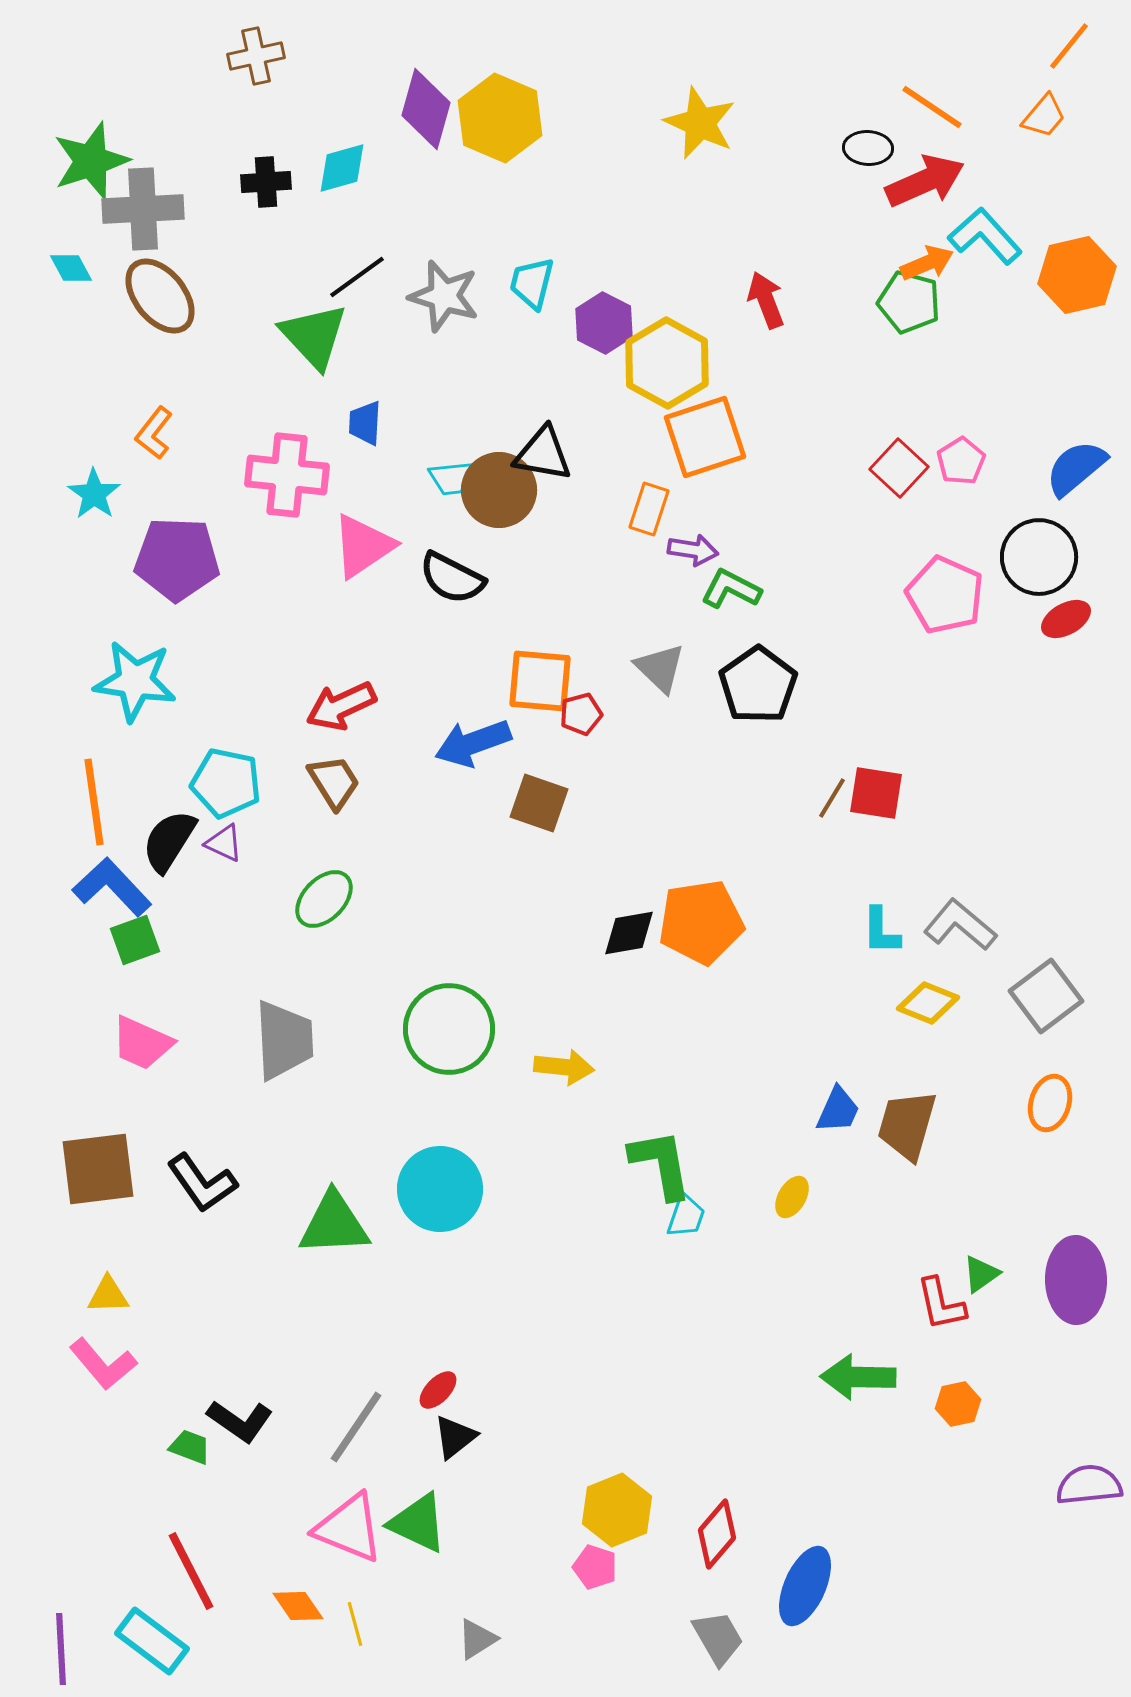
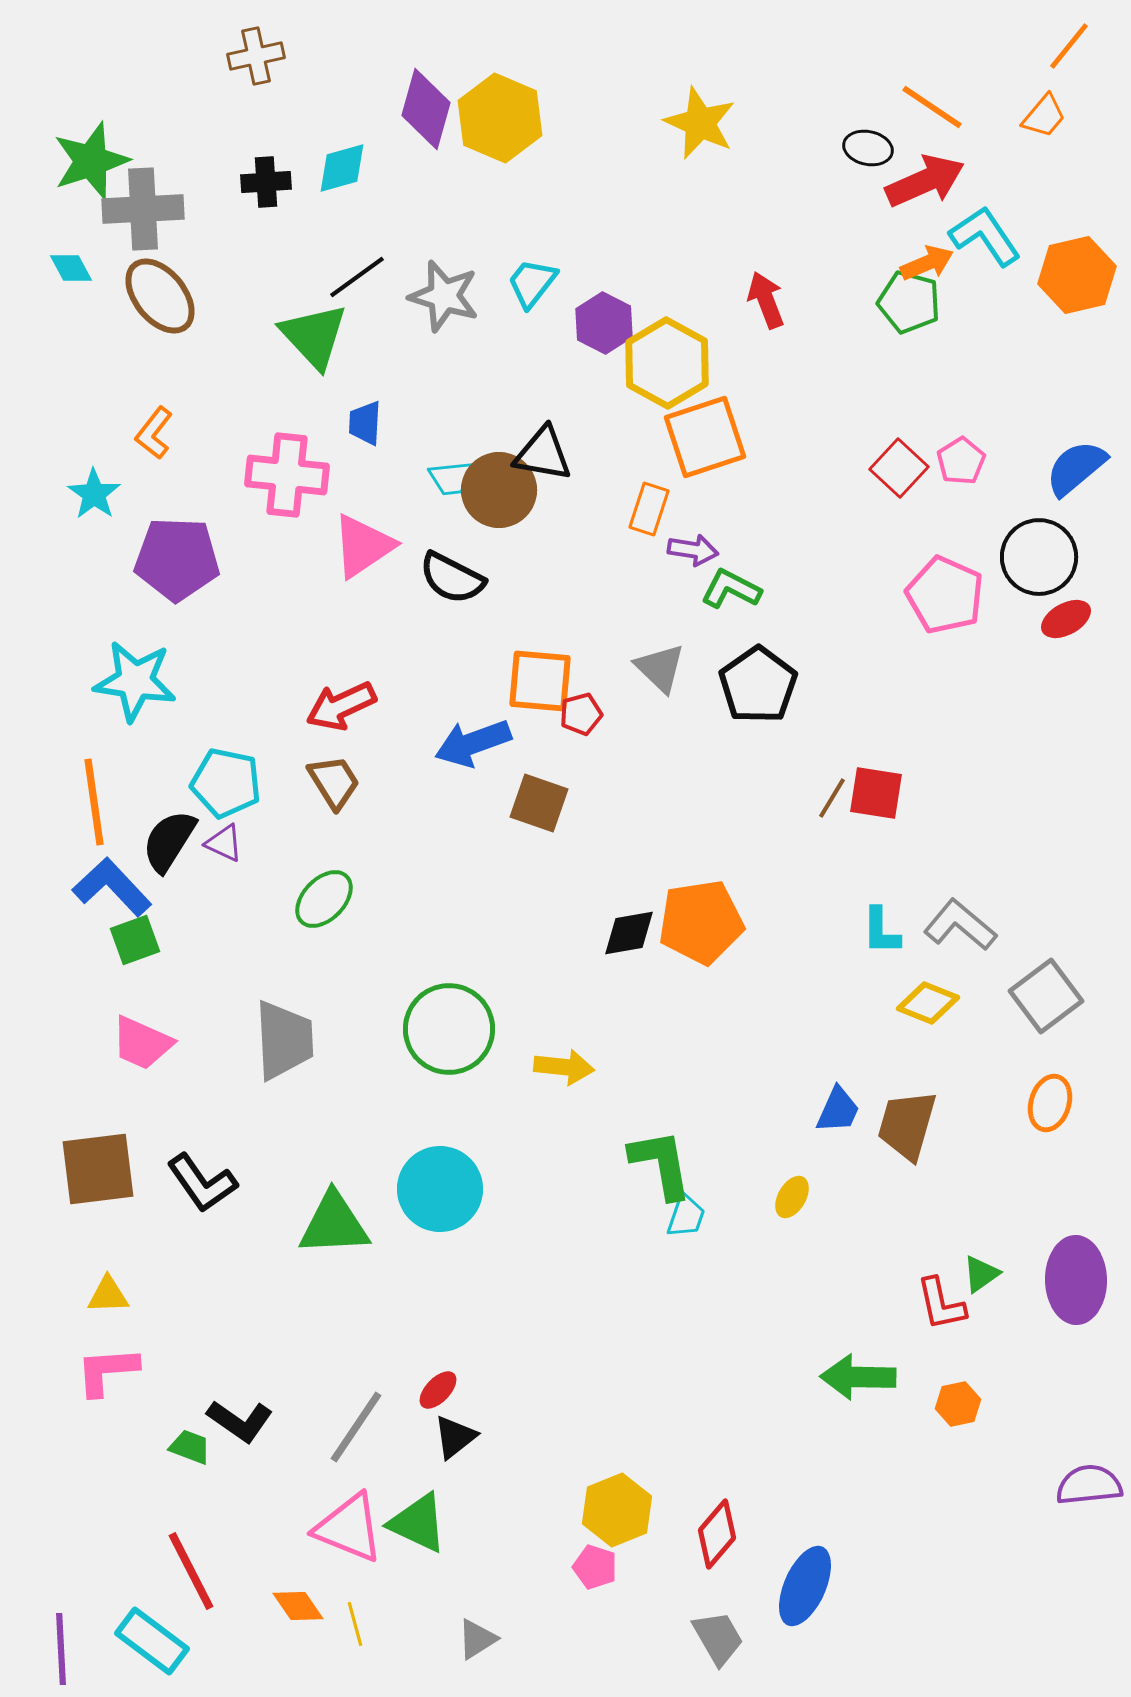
black ellipse at (868, 148): rotated 9 degrees clockwise
cyan L-shape at (985, 236): rotated 8 degrees clockwise
cyan trapezoid at (532, 283): rotated 24 degrees clockwise
pink L-shape at (103, 1364): moved 4 px right, 7 px down; rotated 126 degrees clockwise
